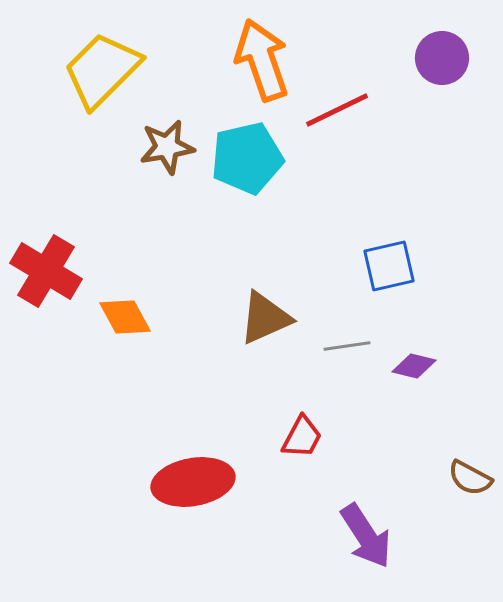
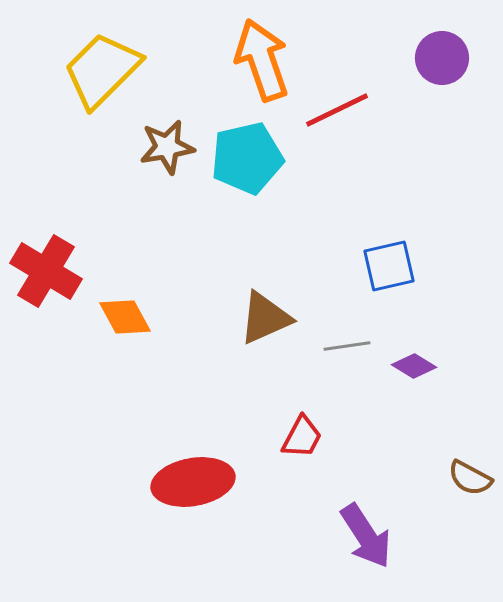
purple diamond: rotated 18 degrees clockwise
